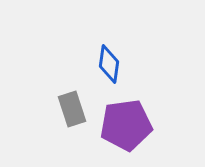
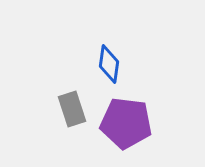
purple pentagon: moved 2 px up; rotated 15 degrees clockwise
